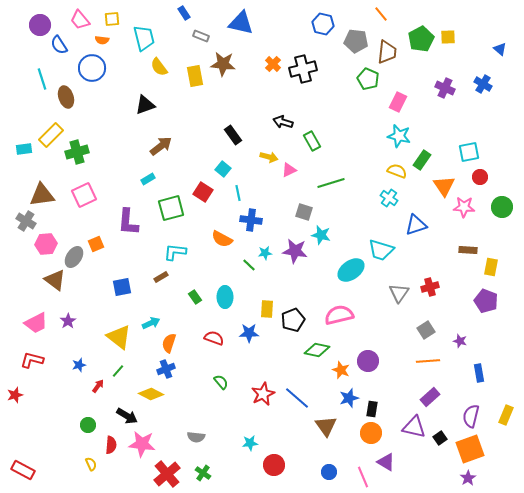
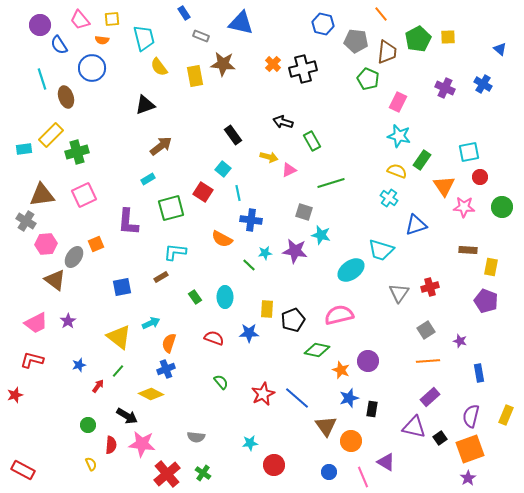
green pentagon at (421, 39): moved 3 px left
orange circle at (371, 433): moved 20 px left, 8 px down
